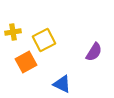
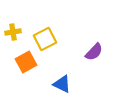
yellow square: moved 1 px right, 1 px up
purple semicircle: rotated 12 degrees clockwise
